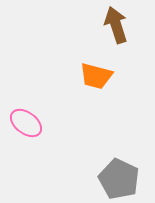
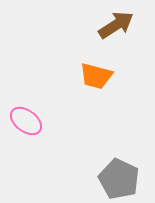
brown arrow: rotated 75 degrees clockwise
pink ellipse: moved 2 px up
